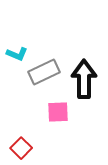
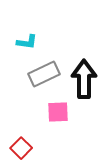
cyan L-shape: moved 10 px right, 12 px up; rotated 15 degrees counterclockwise
gray rectangle: moved 2 px down
